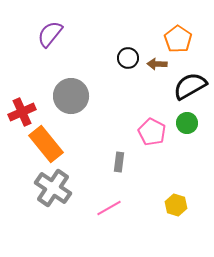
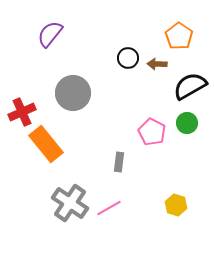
orange pentagon: moved 1 px right, 3 px up
gray circle: moved 2 px right, 3 px up
gray cross: moved 17 px right, 15 px down
